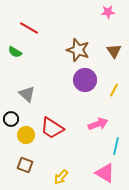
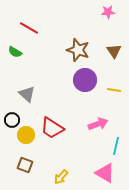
yellow line: rotated 72 degrees clockwise
black circle: moved 1 px right, 1 px down
